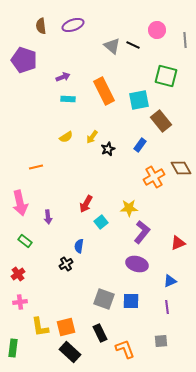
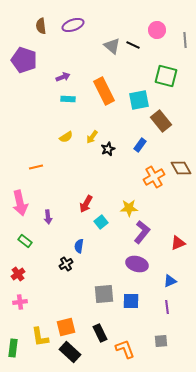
gray square at (104, 299): moved 5 px up; rotated 25 degrees counterclockwise
yellow L-shape at (40, 327): moved 10 px down
